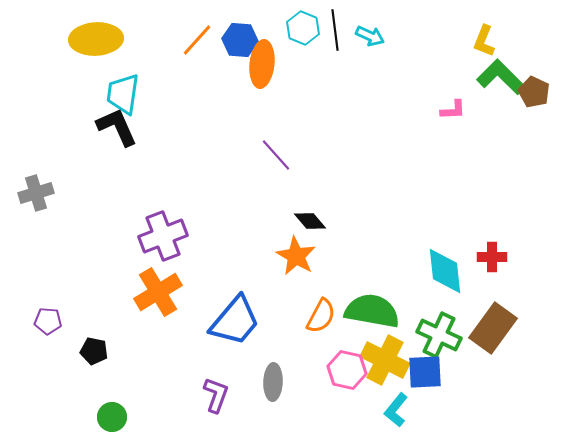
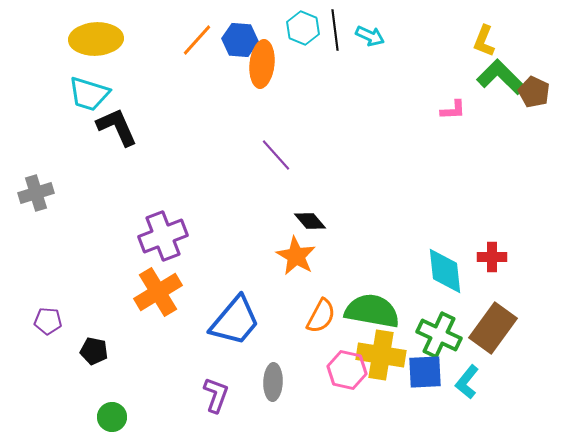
cyan trapezoid: moved 34 px left; rotated 81 degrees counterclockwise
yellow cross: moved 4 px left, 5 px up; rotated 18 degrees counterclockwise
cyan L-shape: moved 71 px right, 28 px up
